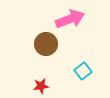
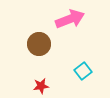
brown circle: moved 7 px left
